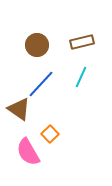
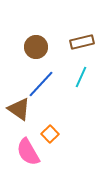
brown circle: moved 1 px left, 2 px down
